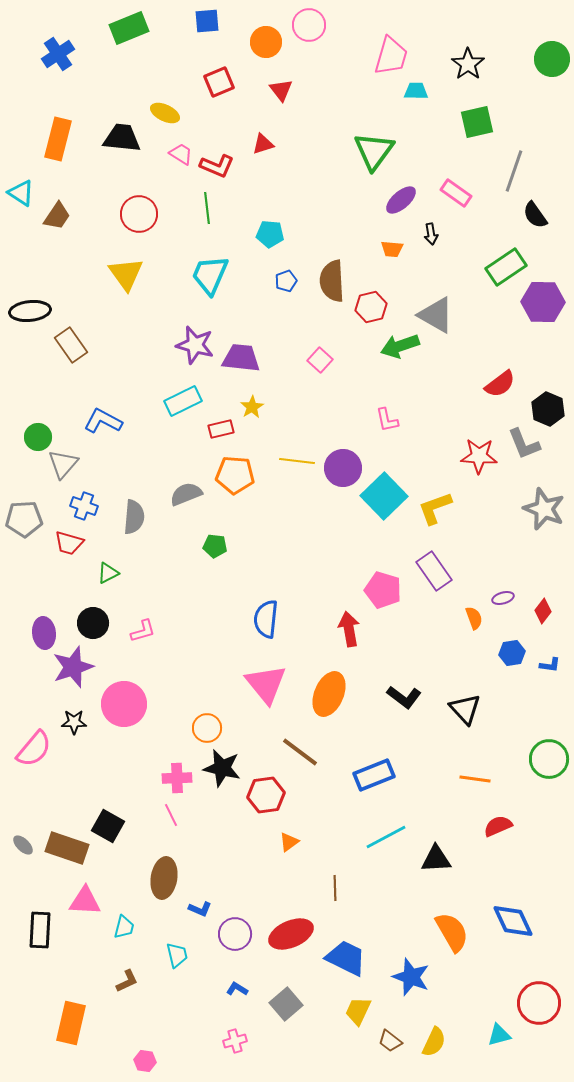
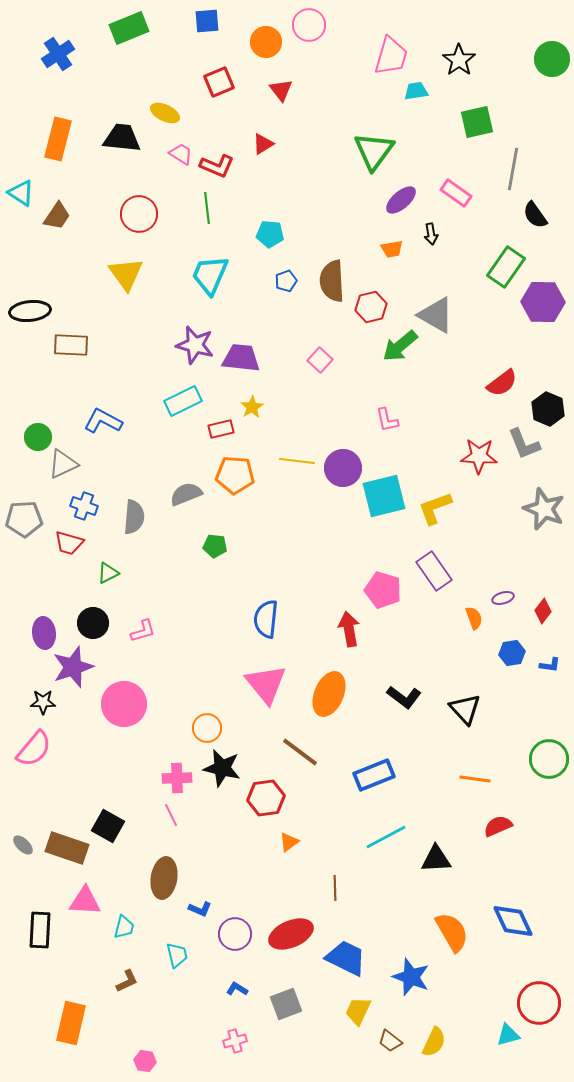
black star at (468, 64): moved 9 px left, 4 px up
cyan trapezoid at (416, 91): rotated 10 degrees counterclockwise
red triangle at (263, 144): rotated 15 degrees counterclockwise
gray line at (514, 171): moved 1 px left, 2 px up; rotated 9 degrees counterclockwise
orange trapezoid at (392, 249): rotated 15 degrees counterclockwise
green rectangle at (506, 267): rotated 21 degrees counterclockwise
brown rectangle at (71, 345): rotated 52 degrees counterclockwise
green arrow at (400, 346): rotated 21 degrees counterclockwise
red semicircle at (500, 384): moved 2 px right, 1 px up
gray triangle at (63, 464): rotated 24 degrees clockwise
cyan square at (384, 496): rotated 30 degrees clockwise
black star at (74, 722): moved 31 px left, 20 px up
red hexagon at (266, 795): moved 3 px down
gray square at (286, 1004): rotated 20 degrees clockwise
cyan triangle at (499, 1035): moved 9 px right
